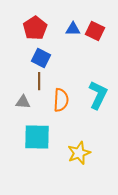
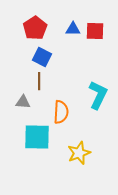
red square: rotated 24 degrees counterclockwise
blue square: moved 1 px right, 1 px up
orange semicircle: moved 12 px down
